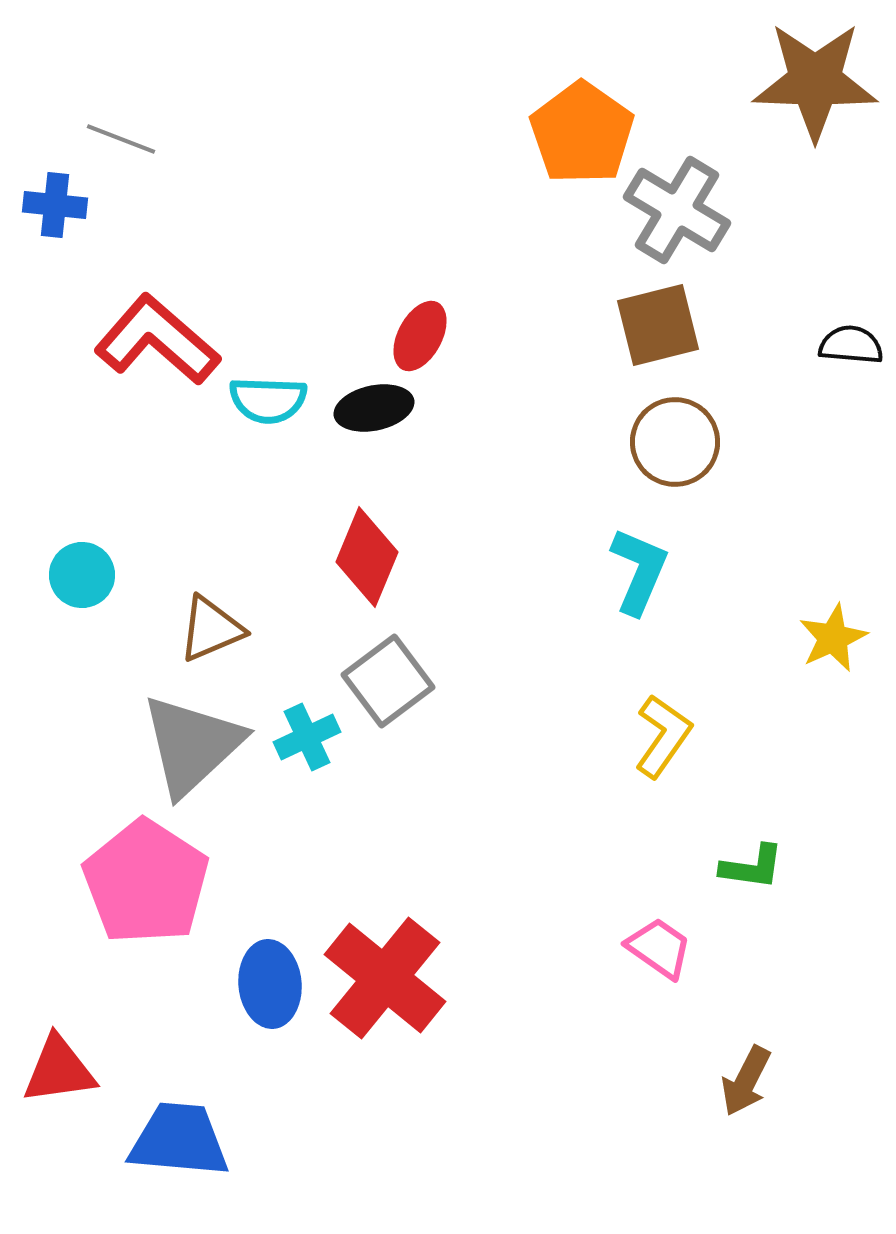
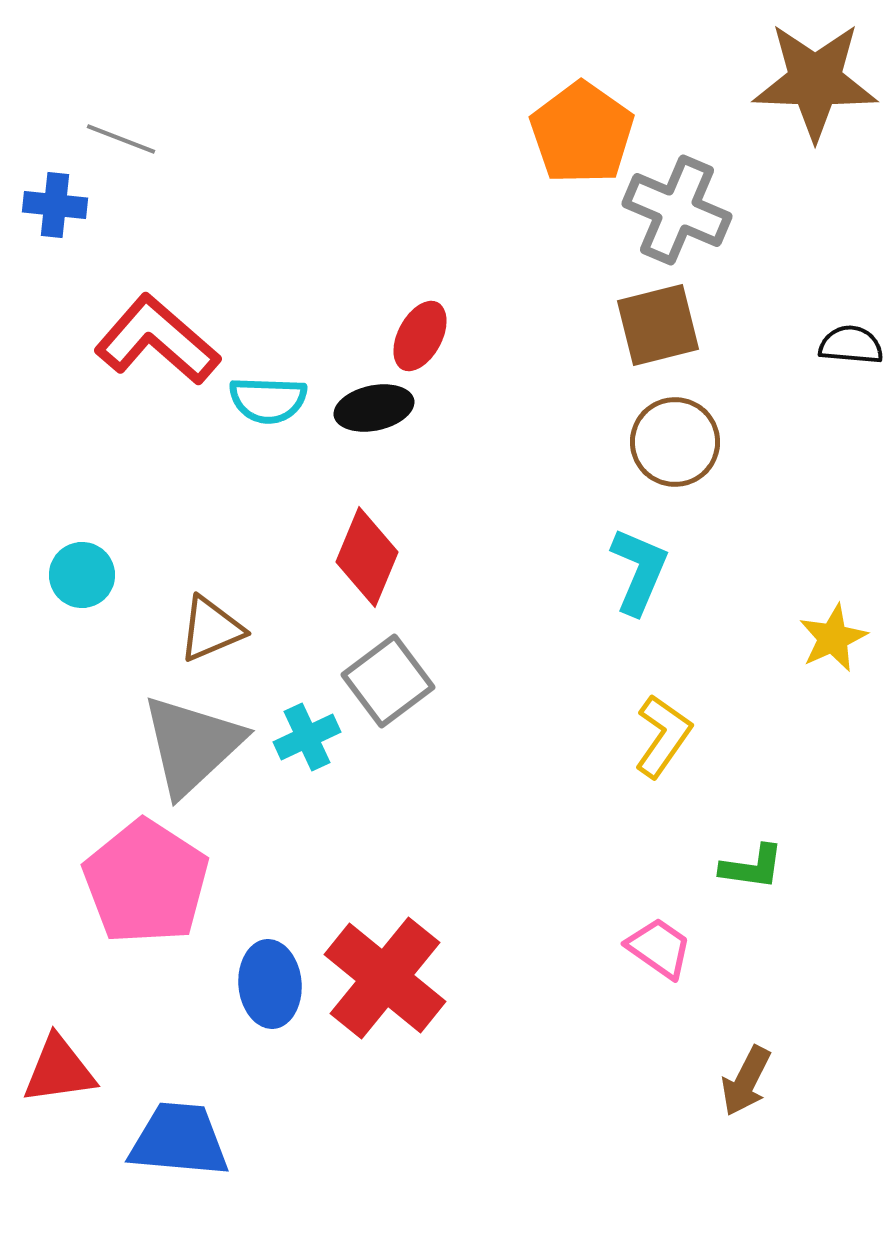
gray cross: rotated 8 degrees counterclockwise
